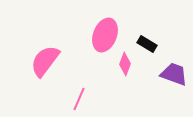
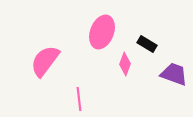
pink ellipse: moved 3 px left, 3 px up
pink line: rotated 30 degrees counterclockwise
